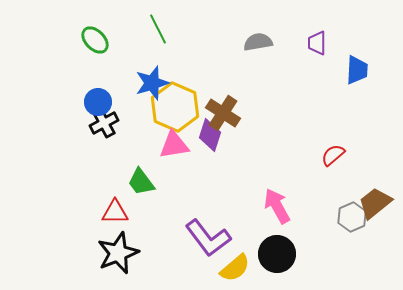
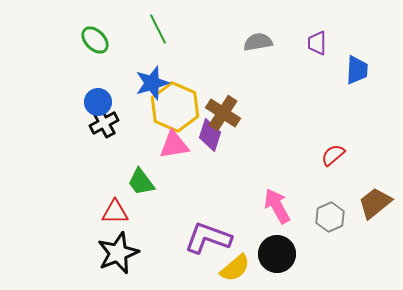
gray hexagon: moved 22 px left
purple L-shape: rotated 147 degrees clockwise
